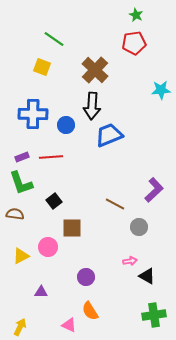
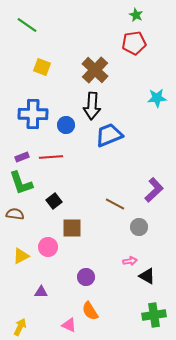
green line: moved 27 px left, 14 px up
cyan star: moved 4 px left, 8 px down
